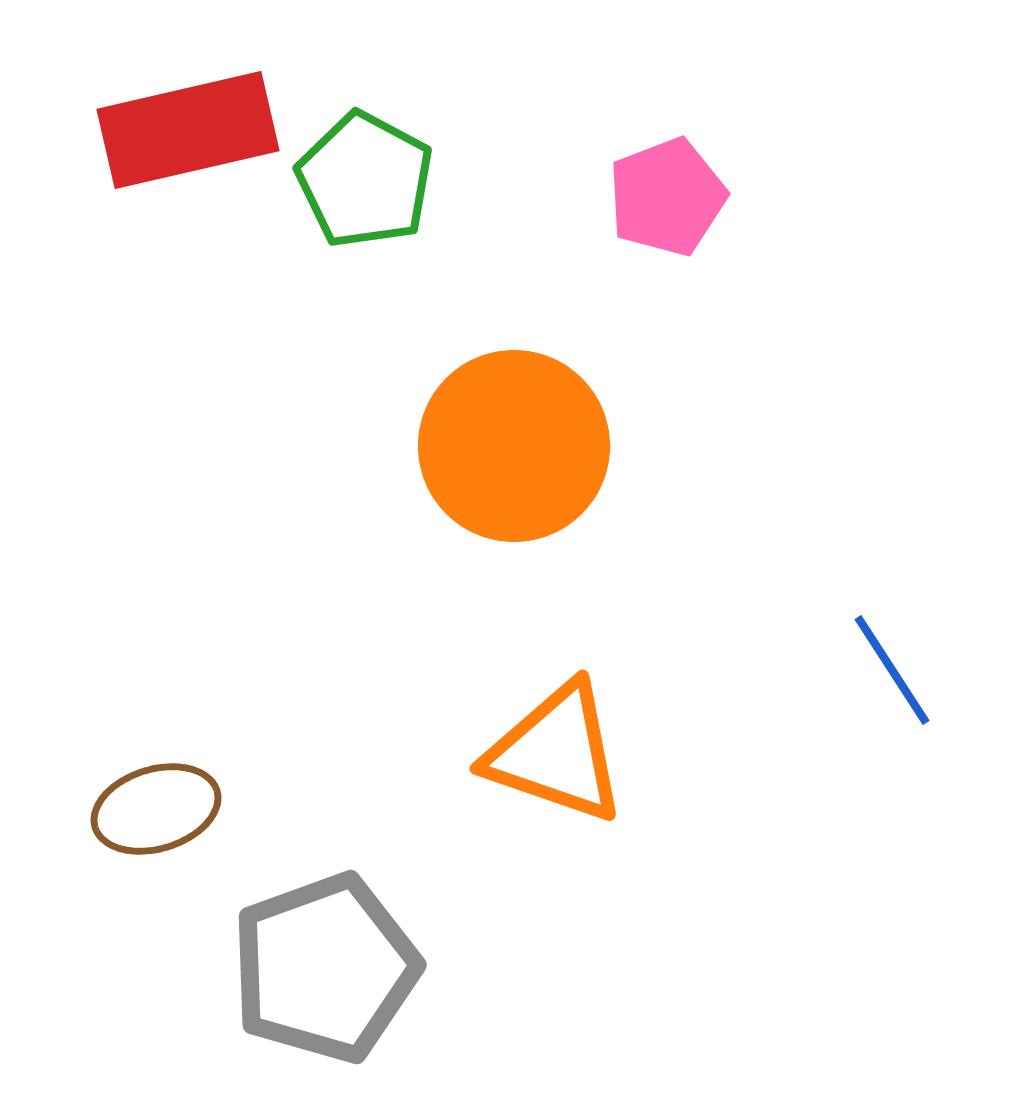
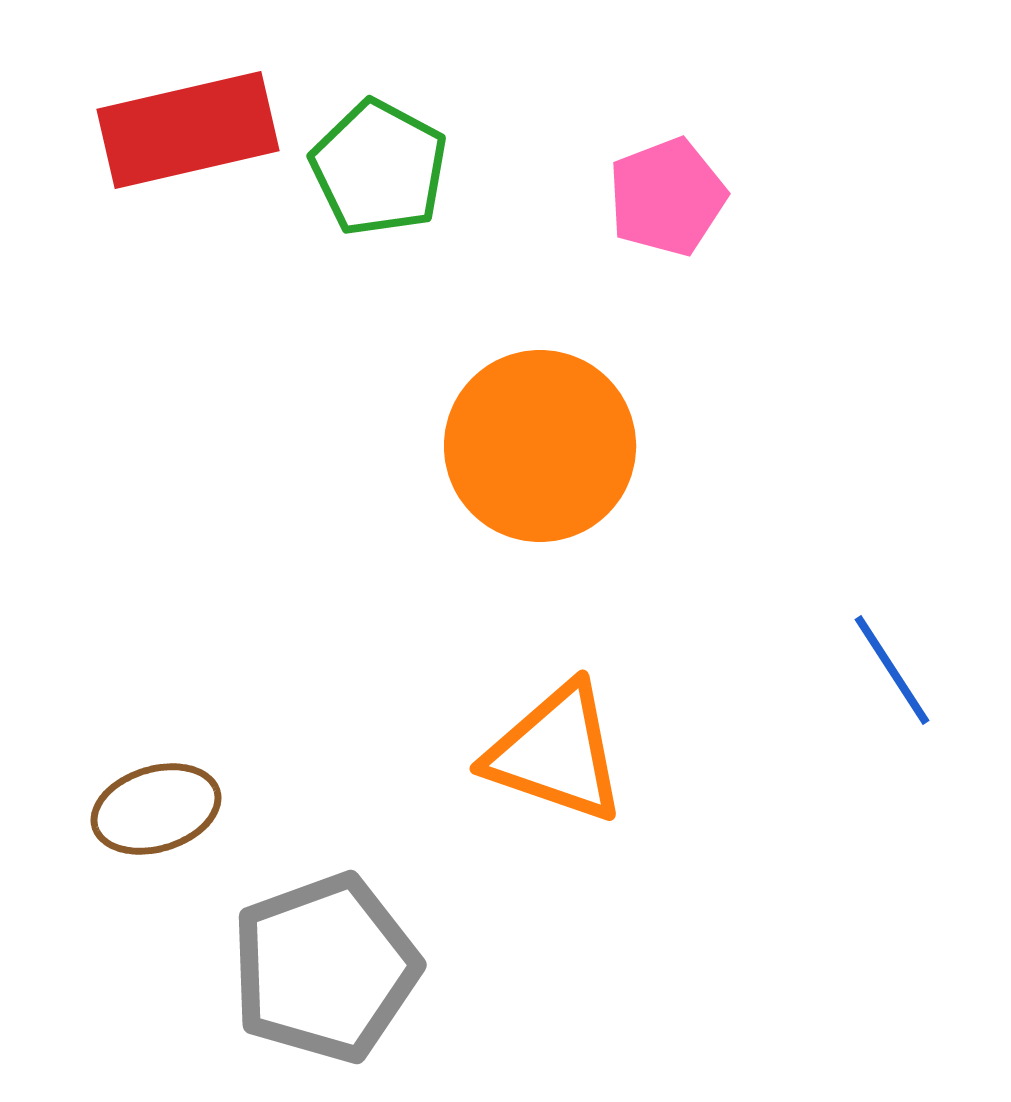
green pentagon: moved 14 px right, 12 px up
orange circle: moved 26 px right
